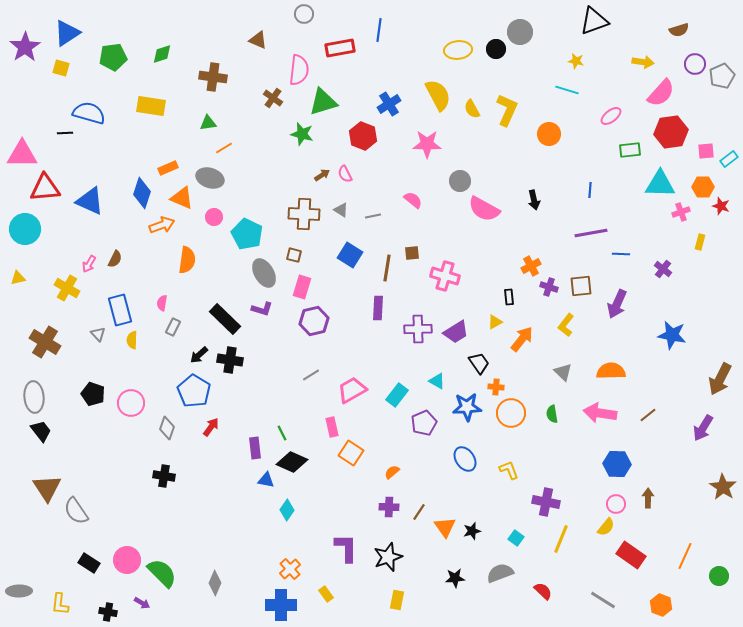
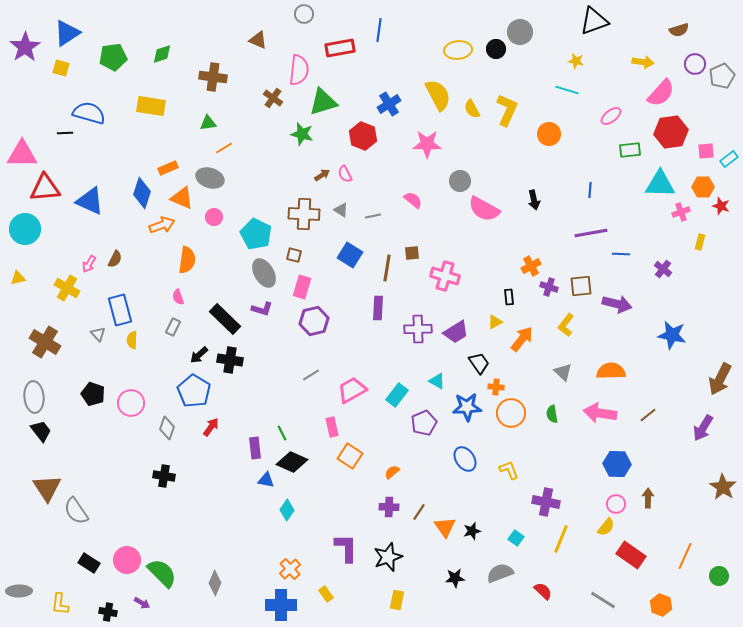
cyan pentagon at (247, 234): moved 9 px right
pink semicircle at (162, 303): moved 16 px right, 6 px up; rotated 28 degrees counterclockwise
purple arrow at (617, 304): rotated 100 degrees counterclockwise
orange square at (351, 453): moved 1 px left, 3 px down
